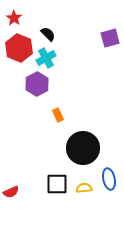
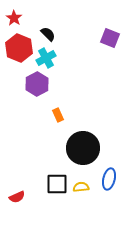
purple square: rotated 36 degrees clockwise
blue ellipse: rotated 25 degrees clockwise
yellow semicircle: moved 3 px left, 1 px up
red semicircle: moved 6 px right, 5 px down
